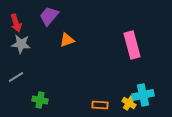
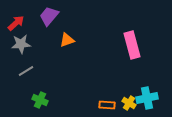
red arrow: rotated 114 degrees counterclockwise
gray star: rotated 12 degrees counterclockwise
gray line: moved 10 px right, 6 px up
cyan cross: moved 4 px right, 3 px down
green cross: rotated 14 degrees clockwise
orange rectangle: moved 7 px right
